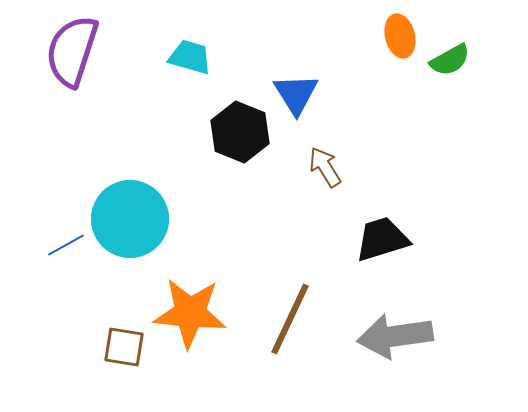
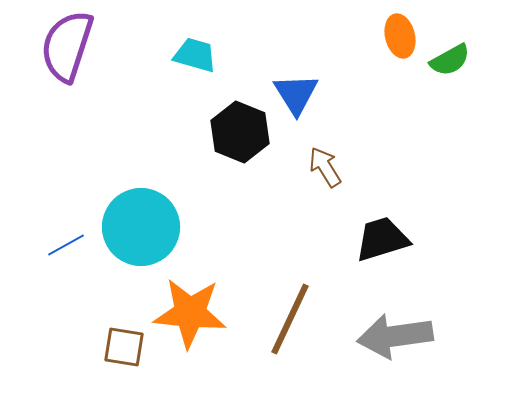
purple semicircle: moved 5 px left, 5 px up
cyan trapezoid: moved 5 px right, 2 px up
cyan circle: moved 11 px right, 8 px down
